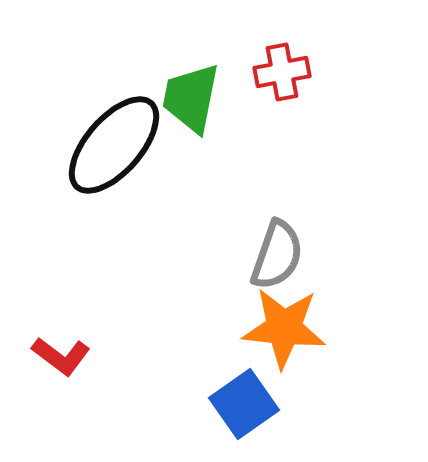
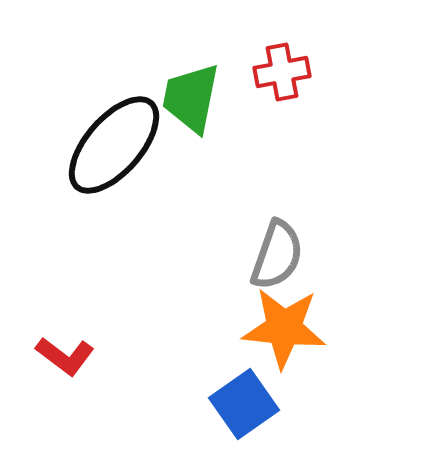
red L-shape: moved 4 px right
